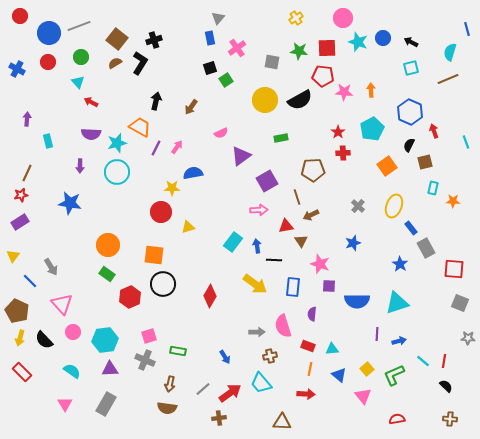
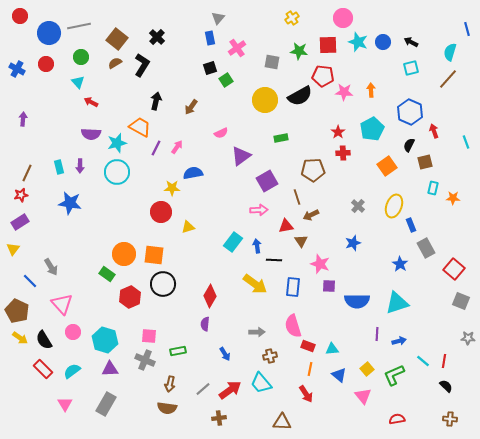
yellow cross at (296, 18): moved 4 px left
gray line at (79, 26): rotated 10 degrees clockwise
blue circle at (383, 38): moved 4 px down
black cross at (154, 40): moved 3 px right, 3 px up; rotated 28 degrees counterclockwise
red square at (327, 48): moved 1 px right, 3 px up
red circle at (48, 62): moved 2 px left, 2 px down
black L-shape at (140, 63): moved 2 px right, 2 px down
brown line at (448, 79): rotated 25 degrees counterclockwise
black semicircle at (300, 100): moved 4 px up
purple arrow at (27, 119): moved 4 px left
cyan rectangle at (48, 141): moved 11 px right, 26 px down
orange star at (453, 201): moved 3 px up
blue rectangle at (411, 228): moved 3 px up; rotated 16 degrees clockwise
orange circle at (108, 245): moved 16 px right, 9 px down
yellow triangle at (13, 256): moved 7 px up
red square at (454, 269): rotated 35 degrees clockwise
gray square at (460, 303): moved 1 px right, 2 px up
purple semicircle at (312, 314): moved 107 px left, 10 px down
pink semicircle at (283, 326): moved 10 px right
pink square at (149, 336): rotated 21 degrees clockwise
yellow arrow at (20, 338): rotated 70 degrees counterclockwise
black semicircle at (44, 340): rotated 12 degrees clockwise
cyan hexagon at (105, 340): rotated 25 degrees clockwise
green rectangle at (178, 351): rotated 21 degrees counterclockwise
blue arrow at (225, 357): moved 3 px up
cyan semicircle at (72, 371): rotated 72 degrees counterclockwise
red rectangle at (22, 372): moved 21 px right, 3 px up
red arrow at (230, 393): moved 3 px up
red arrow at (306, 394): rotated 54 degrees clockwise
